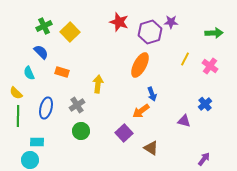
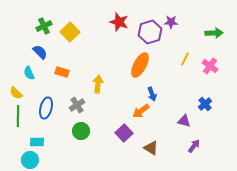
blue semicircle: moved 1 px left
purple arrow: moved 10 px left, 13 px up
